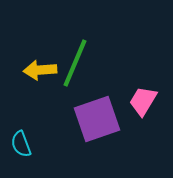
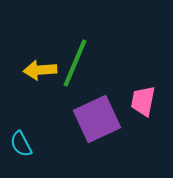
pink trapezoid: rotated 20 degrees counterclockwise
purple square: rotated 6 degrees counterclockwise
cyan semicircle: rotated 8 degrees counterclockwise
